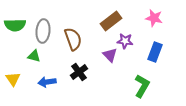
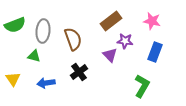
pink star: moved 2 px left, 3 px down
green semicircle: rotated 20 degrees counterclockwise
blue arrow: moved 1 px left, 1 px down
